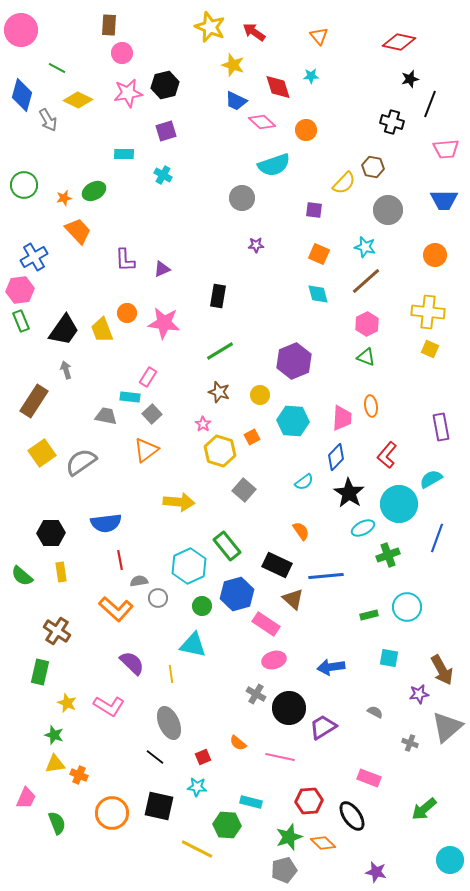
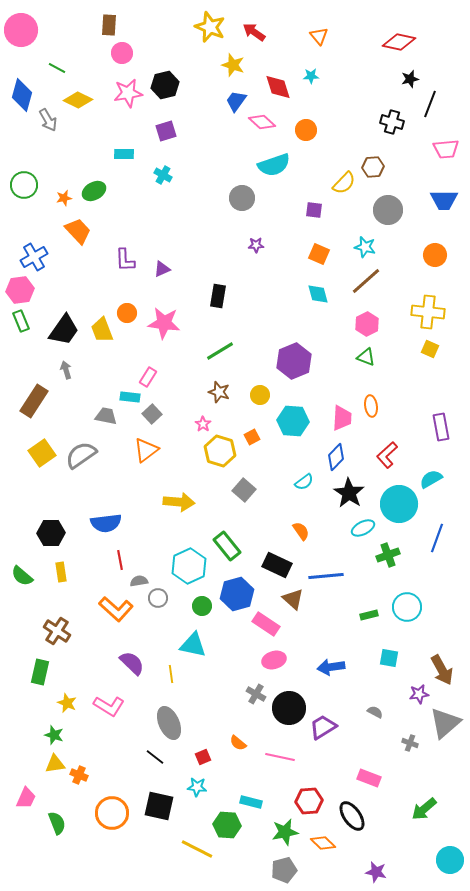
blue trapezoid at (236, 101): rotated 100 degrees clockwise
brown hexagon at (373, 167): rotated 15 degrees counterclockwise
red L-shape at (387, 455): rotated 8 degrees clockwise
gray semicircle at (81, 462): moved 7 px up
gray triangle at (447, 727): moved 2 px left, 4 px up
green star at (289, 837): moved 4 px left, 5 px up; rotated 8 degrees clockwise
